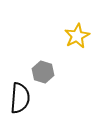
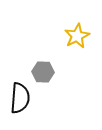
gray hexagon: rotated 15 degrees counterclockwise
